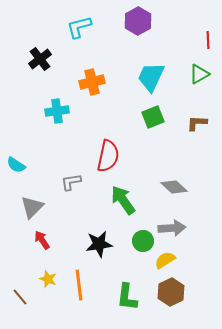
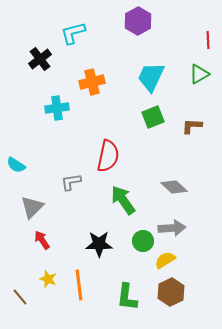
cyan L-shape: moved 6 px left, 6 px down
cyan cross: moved 3 px up
brown L-shape: moved 5 px left, 3 px down
black star: rotated 8 degrees clockwise
